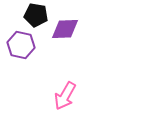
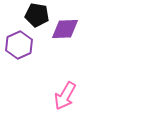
black pentagon: moved 1 px right
purple hexagon: moved 2 px left; rotated 24 degrees clockwise
